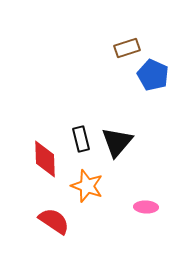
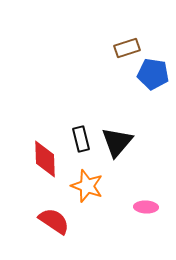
blue pentagon: moved 1 px up; rotated 16 degrees counterclockwise
